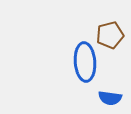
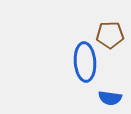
brown pentagon: rotated 12 degrees clockwise
